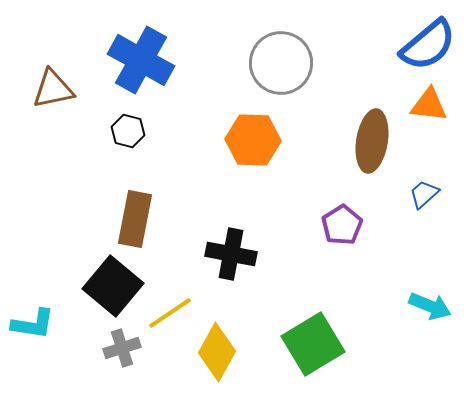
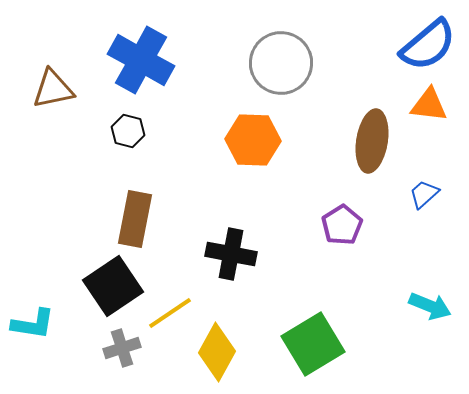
black square: rotated 16 degrees clockwise
